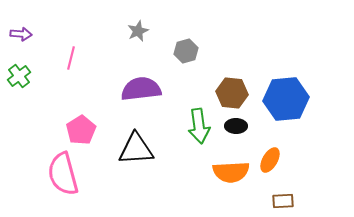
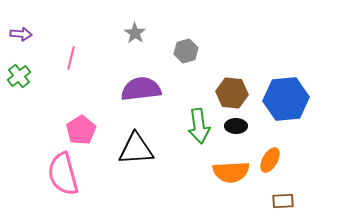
gray star: moved 3 px left, 2 px down; rotated 15 degrees counterclockwise
